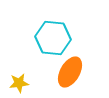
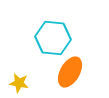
yellow star: rotated 18 degrees clockwise
